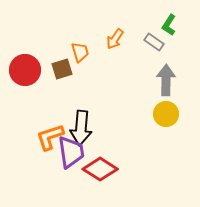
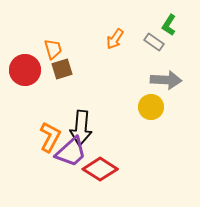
orange trapezoid: moved 27 px left, 3 px up
gray arrow: rotated 92 degrees clockwise
yellow circle: moved 15 px left, 7 px up
orange L-shape: rotated 136 degrees clockwise
purple trapezoid: rotated 56 degrees clockwise
